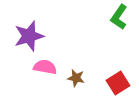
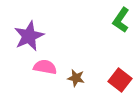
green L-shape: moved 2 px right, 3 px down
purple star: rotated 8 degrees counterclockwise
red square: moved 2 px right, 3 px up; rotated 20 degrees counterclockwise
